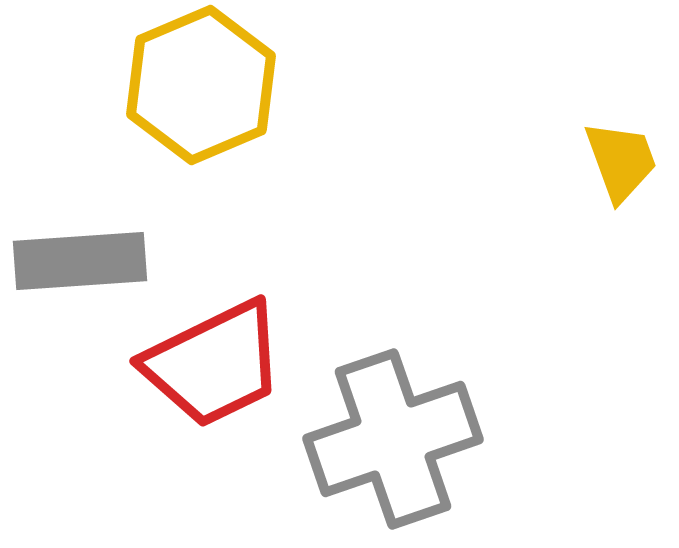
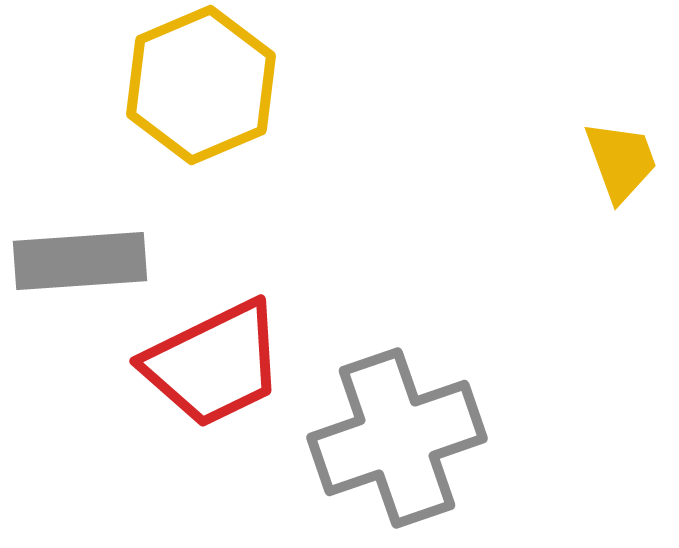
gray cross: moved 4 px right, 1 px up
